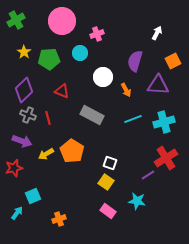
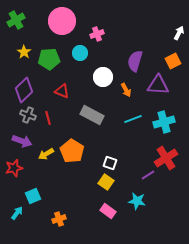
white arrow: moved 22 px right
